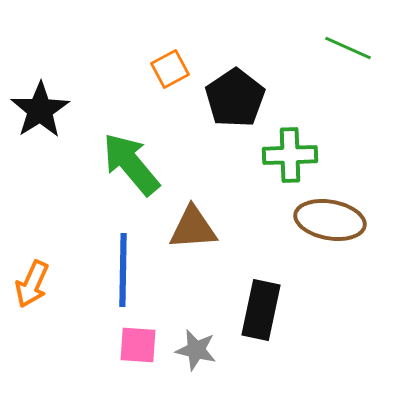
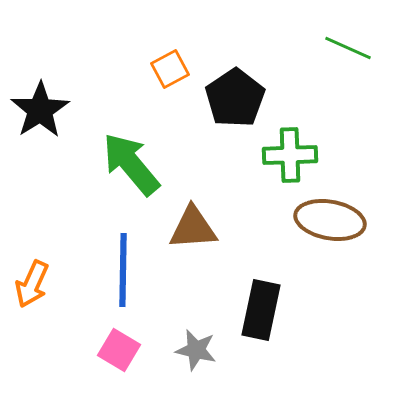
pink square: moved 19 px left, 5 px down; rotated 27 degrees clockwise
